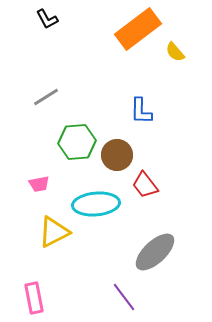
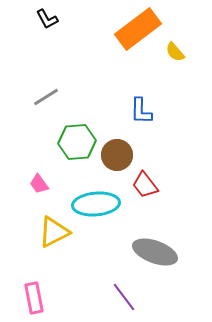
pink trapezoid: rotated 65 degrees clockwise
gray ellipse: rotated 63 degrees clockwise
